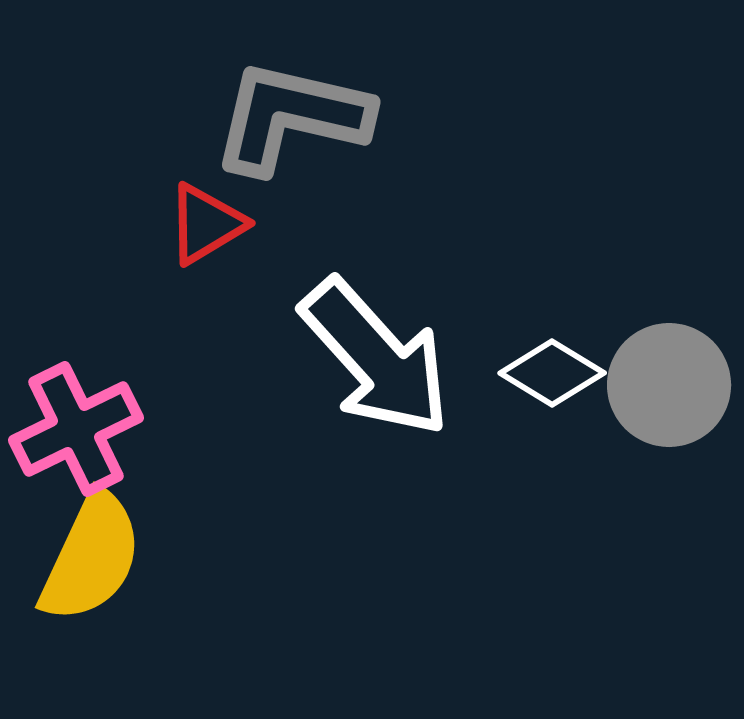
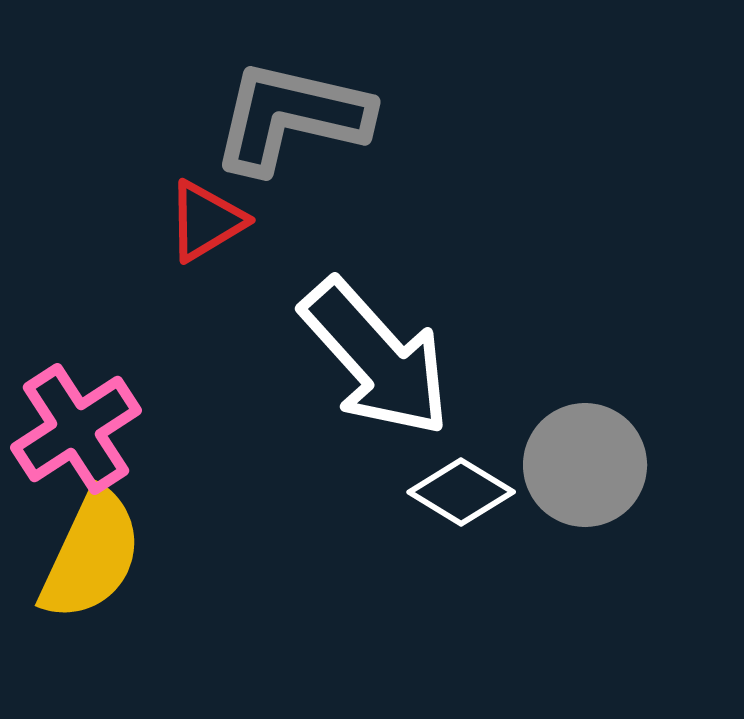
red triangle: moved 3 px up
white diamond: moved 91 px left, 119 px down
gray circle: moved 84 px left, 80 px down
pink cross: rotated 7 degrees counterclockwise
yellow semicircle: moved 2 px up
